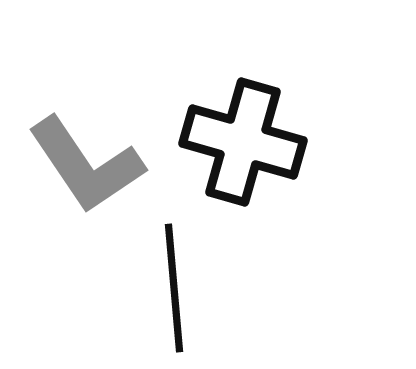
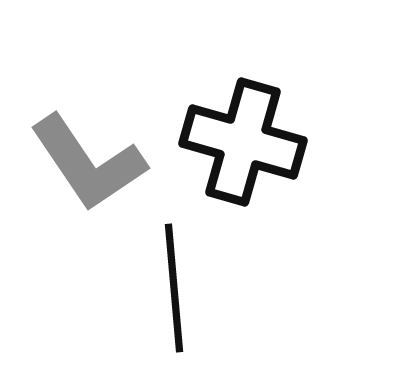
gray L-shape: moved 2 px right, 2 px up
